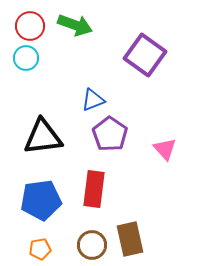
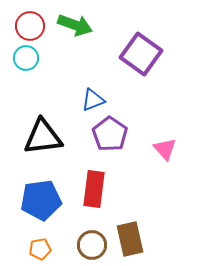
purple square: moved 4 px left, 1 px up
